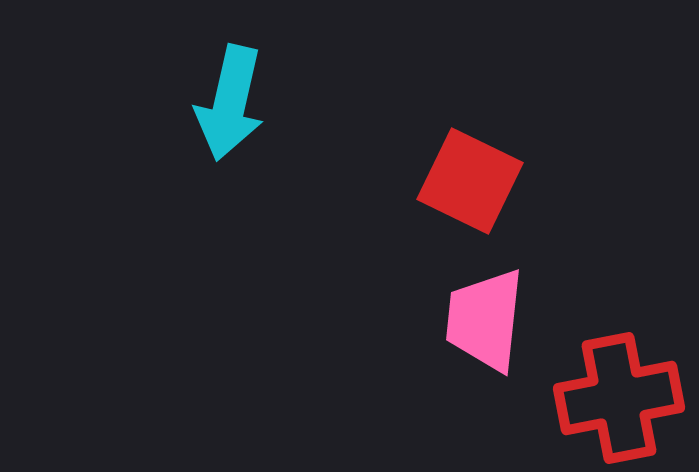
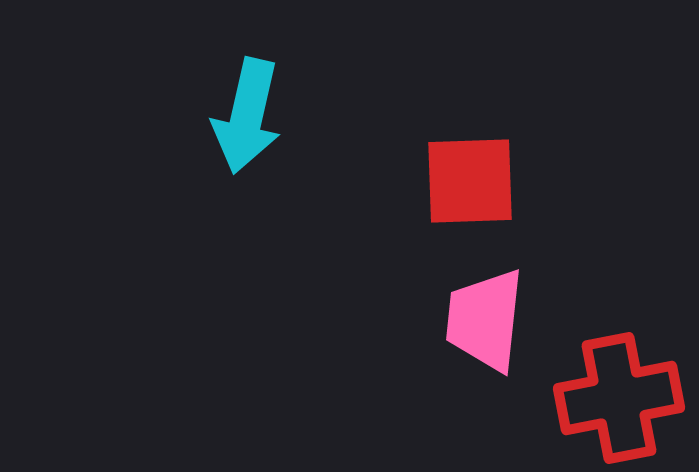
cyan arrow: moved 17 px right, 13 px down
red square: rotated 28 degrees counterclockwise
